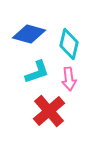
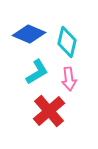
blue diamond: rotated 8 degrees clockwise
cyan diamond: moved 2 px left, 2 px up
cyan L-shape: rotated 12 degrees counterclockwise
